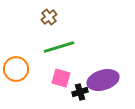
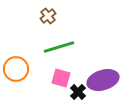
brown cross: moved 1 px left, 1 px up
black cross: moved 2 px left; rotated 28 degrees counterclockwise
